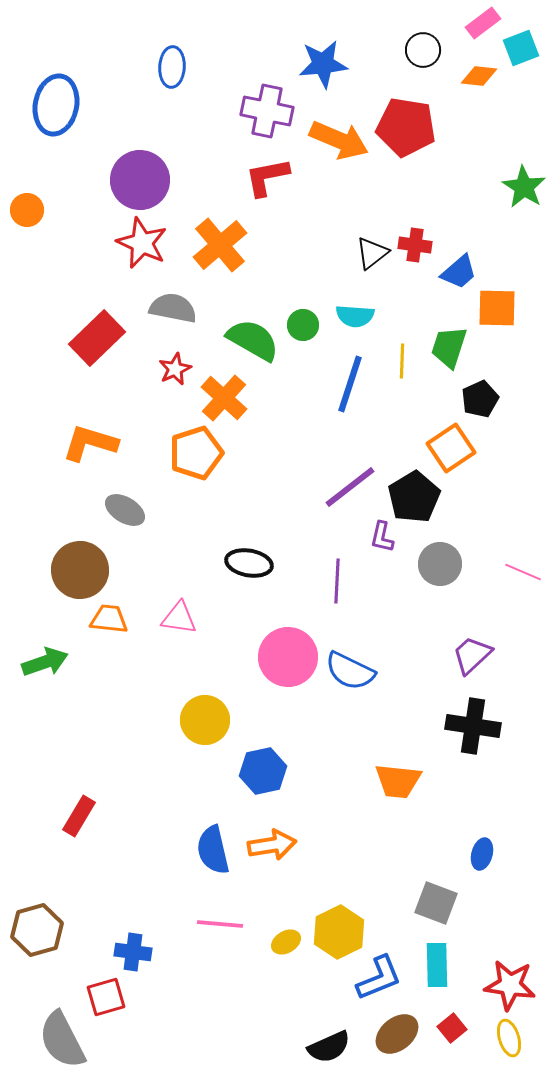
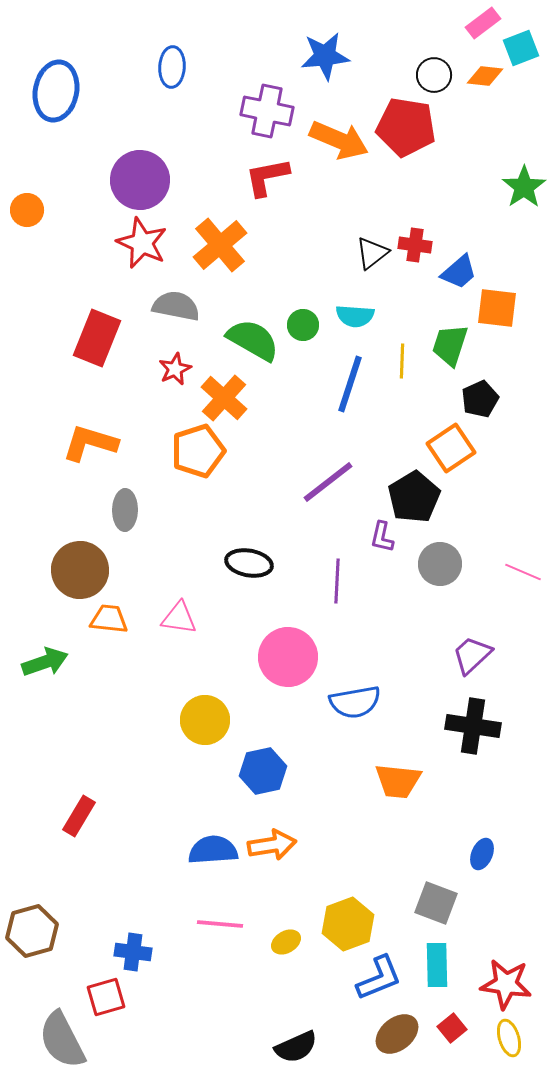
black circle at (423, 50): moved 11 px right, 25 px down
blue star at (323, 64): moved 2 px right, 8 px up
orange diamond at (479, 76): moved 6 px right
blue ellipse at (56, 105): moved 14 px up
green star at (524, 187): rotated 6 degrees clockwise
gray semicircle at (173, 308): moved 3 px right, 2 px up
orange square at (497, 308): rotated 6 degrees clockwise
red rectangle at (97, 338): rotated 24 degrees counterclockwise
green trapezoid at (449, 347): moved 1 px right, 2 px up
orange pentagon at (196, 453): moved 2 px right, 2 px up
purple line at (350, 487): moved 22 px left, 5 px up
gray ellipse at (125, 510): rotated 60 degrees clockwise
blue semicircle at (350, 671): moved 5 px right, 31 px down; rotated 36 degrees counterclockwise
blue semicircle at (213, 850): rotated 99 degrees clockwise
blue ellipse at (482, 854): rotated 8 degrees clockwise
brown hexagon at (37, 930): moved 5 px left, 1 px down
yellow hexagon at (339, 932): moved 9 px right, 8 px up; rotated 6 degrees clockwise
red star at (510, 985): moved 4 px left, 1 px up
black semicircle at (329, 1047): moved 33 px left
